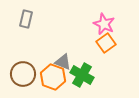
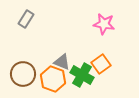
gray rectangle: rotated 18 degrees clockwise
pink star: rotated 15 degrees counterclockwise
orange square: moved 5 px left, 21 px down
gray triangle: moved 1 px left
orange hexagon: moved 2 px down
